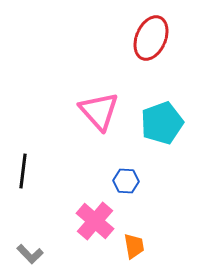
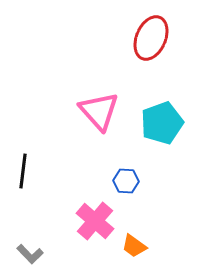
orange trapezoid: rotated 136 degrees clockwise
